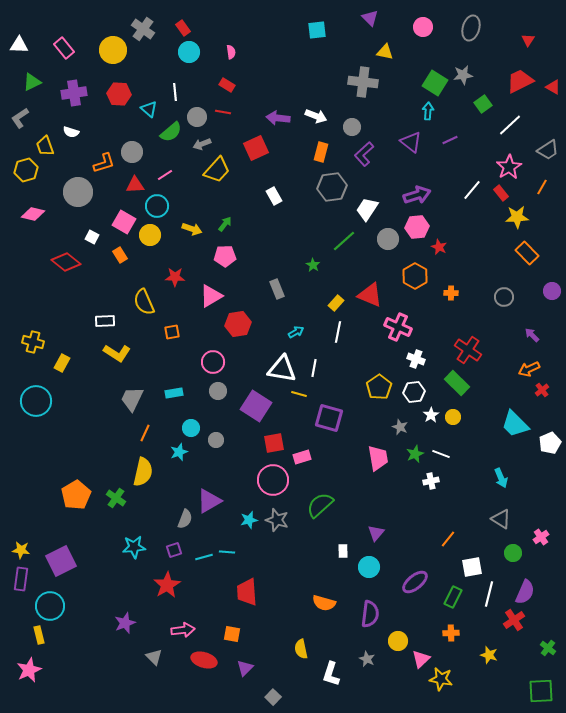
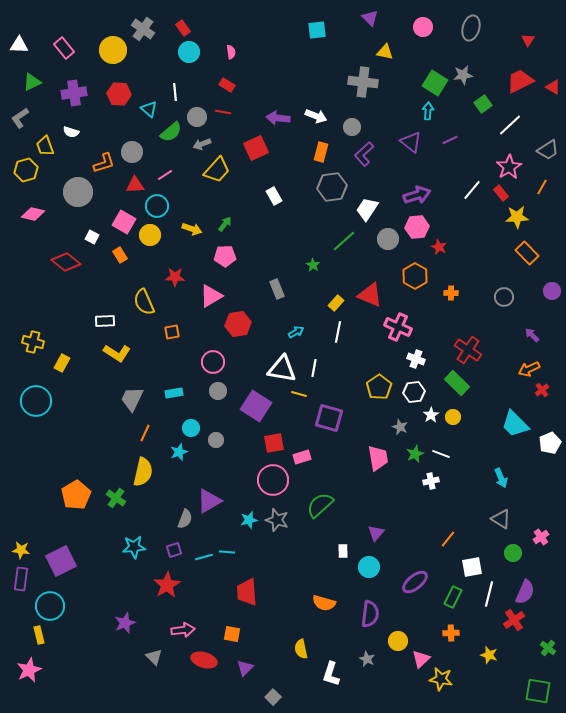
green square at (541, 691): moved 3 px left; rotated 12 degrees clockwise
